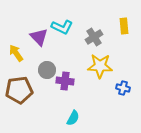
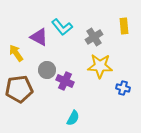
cyan L-shape: rotated 25 degrees clockwise
purple triangle: rotated 18 degrees counterclockwise
purple cross: rotated 18 degrees clockwise
brown pentagon: moved 1 px up
